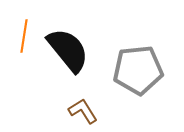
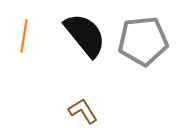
black semicircle: moved 17 px right, 15 px up
gray pentagon: moved 5 px right, 29 px up
